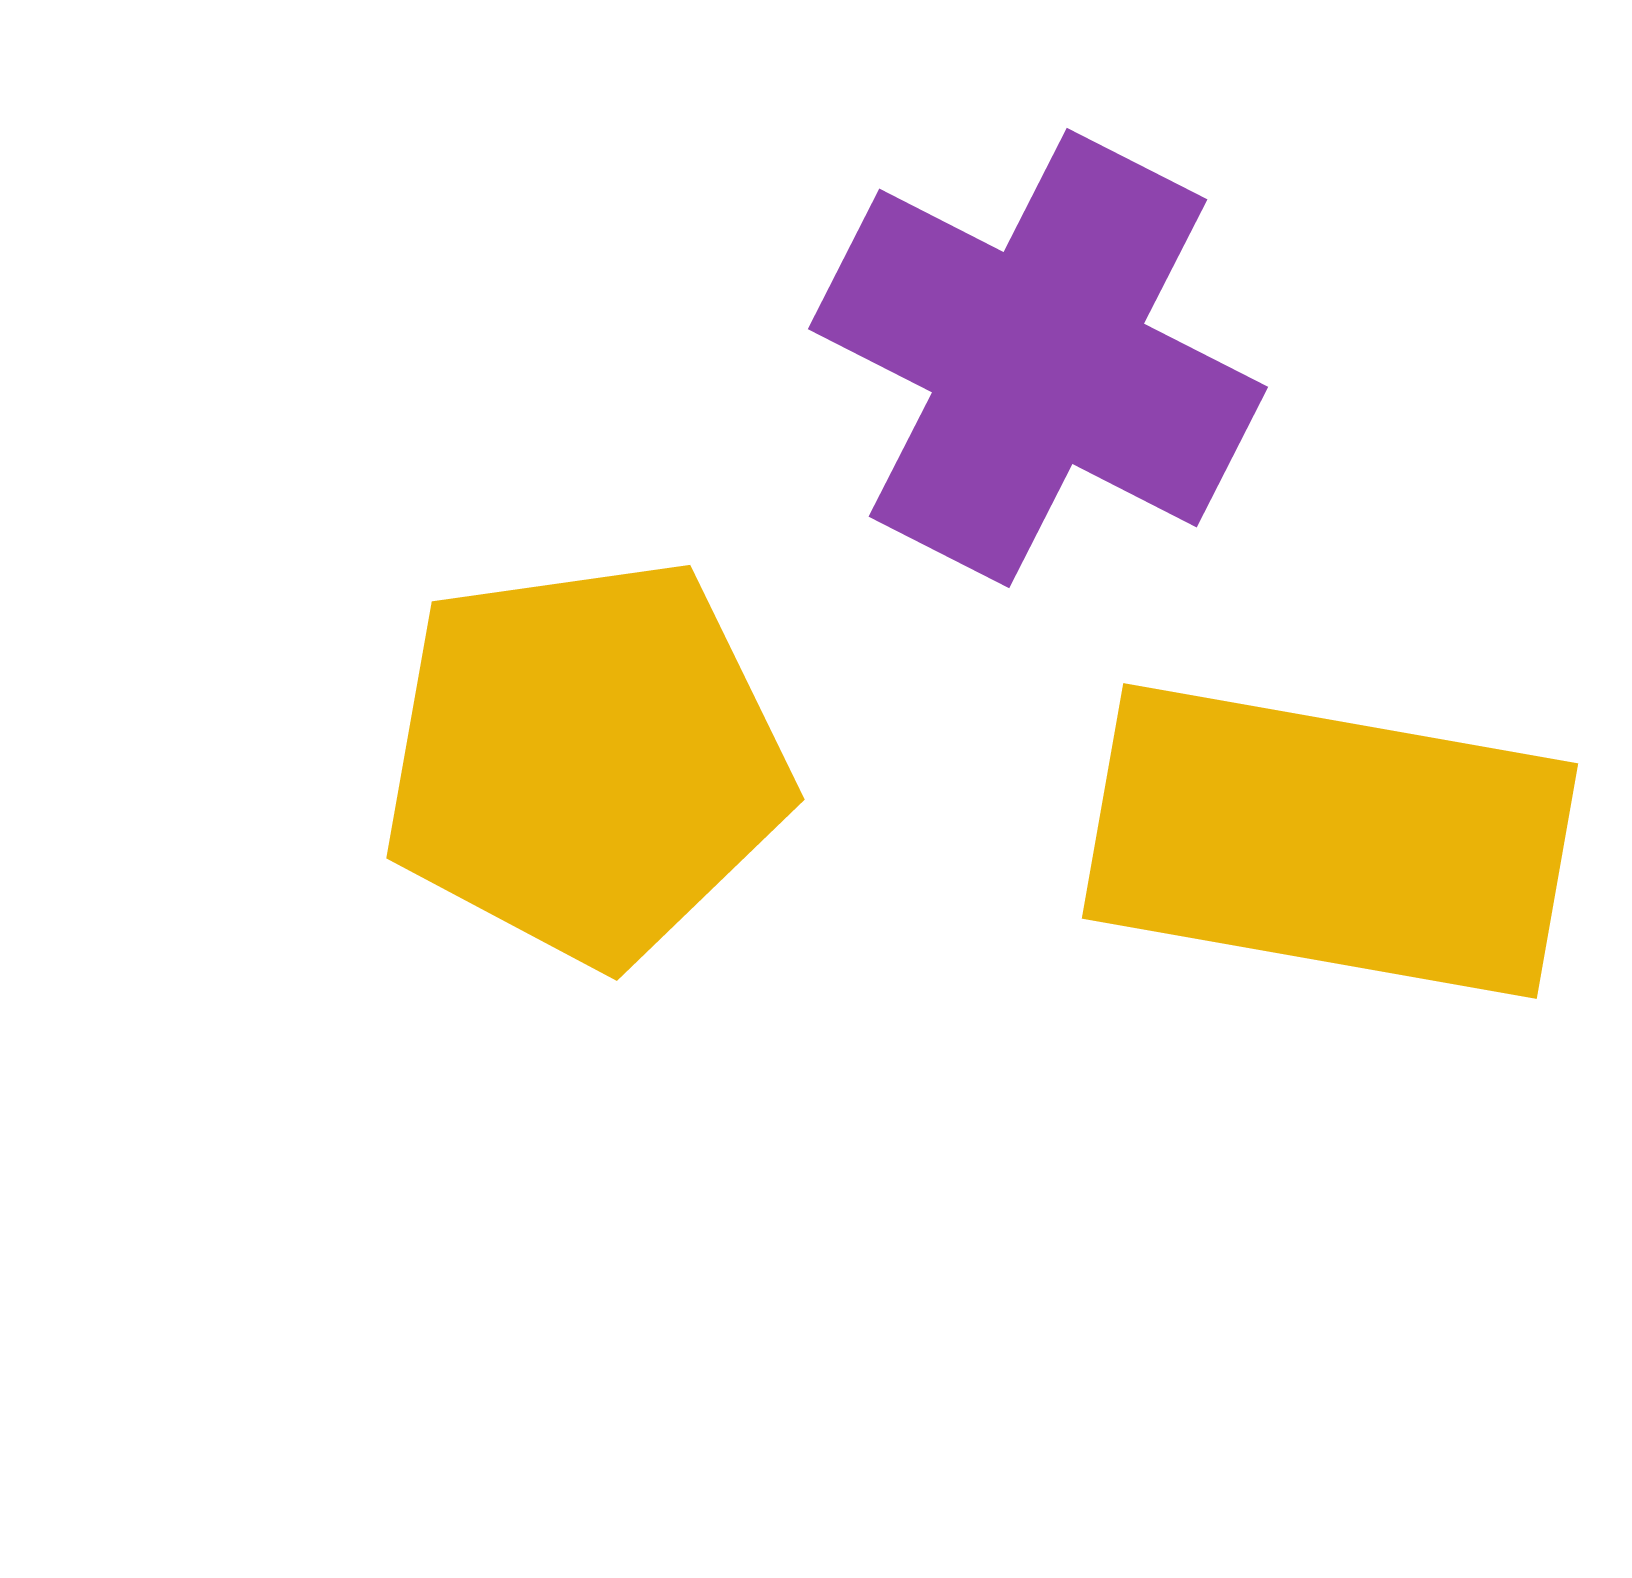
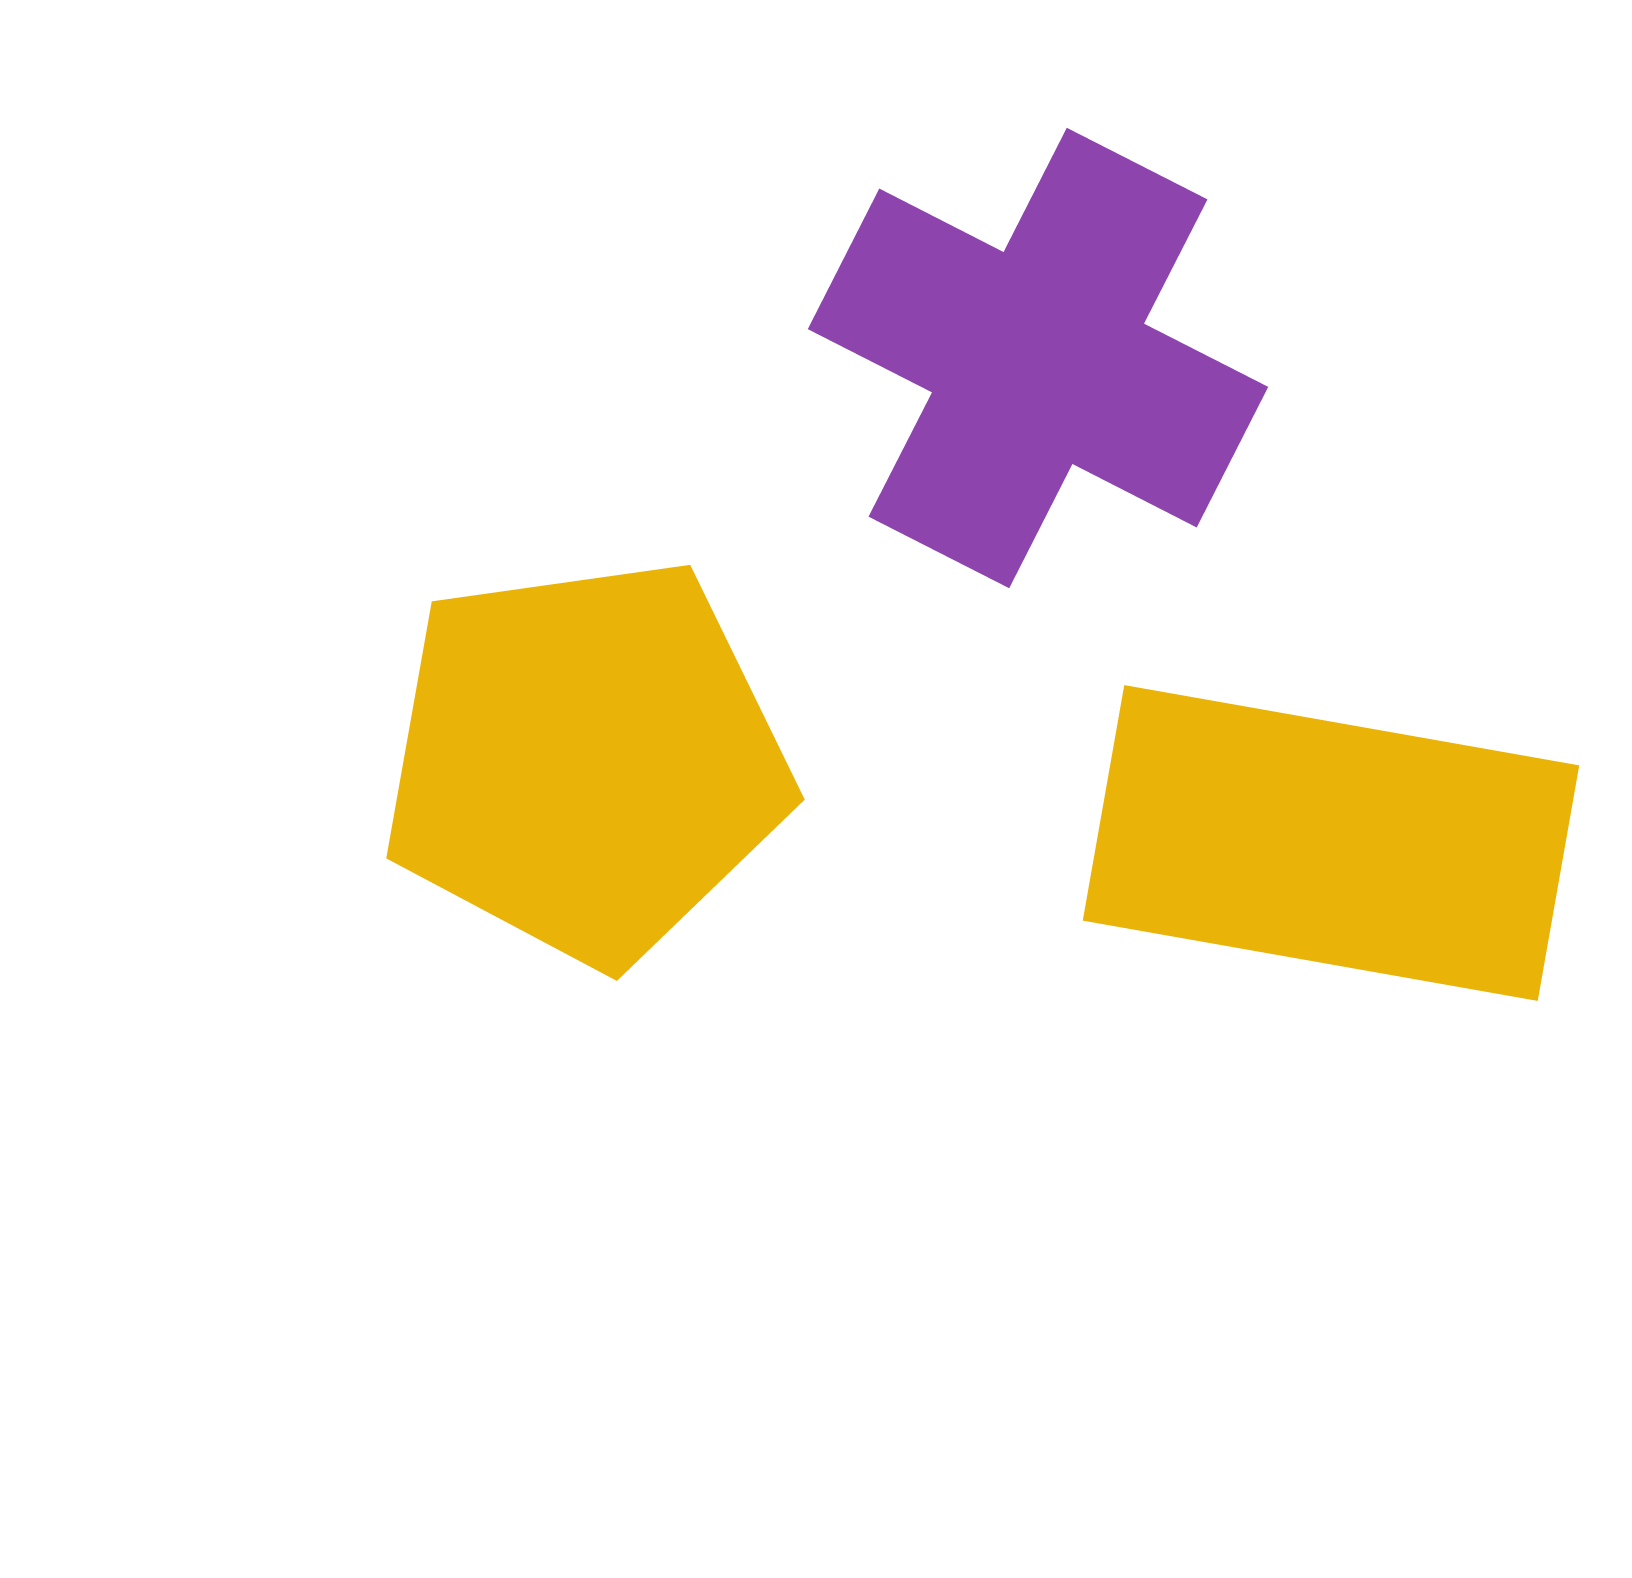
yellow rectangle: moved 1 px right, 2 px down
